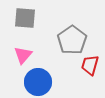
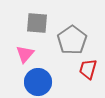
gray square: moved 12 px right, 5 px down
pink triangle: moved 2 px right, 1 px up
red trapezoid: moved 2 px left, 4 px down
